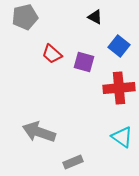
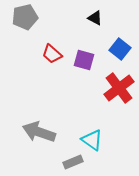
black triangle: moved 1 px down
blue square: moved 1 px right, 3 px down
purple square: moved 2 px up
red cross: rotated 32 degrees counterclockwise
cyan triangle: moved 30 px left, 3 px down
